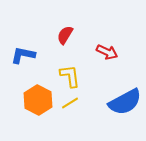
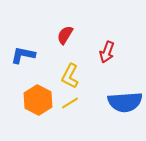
red arrow: rotated 85 degrees clockwise
yellow L-shape: rotated 145 degrees counterclockwise
blue semicircle: rotated 24 degrees clockwise
